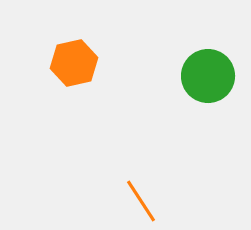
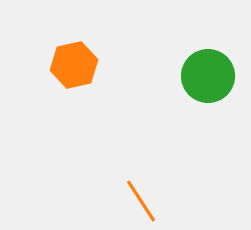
orange hexagon: moved 2 px down
